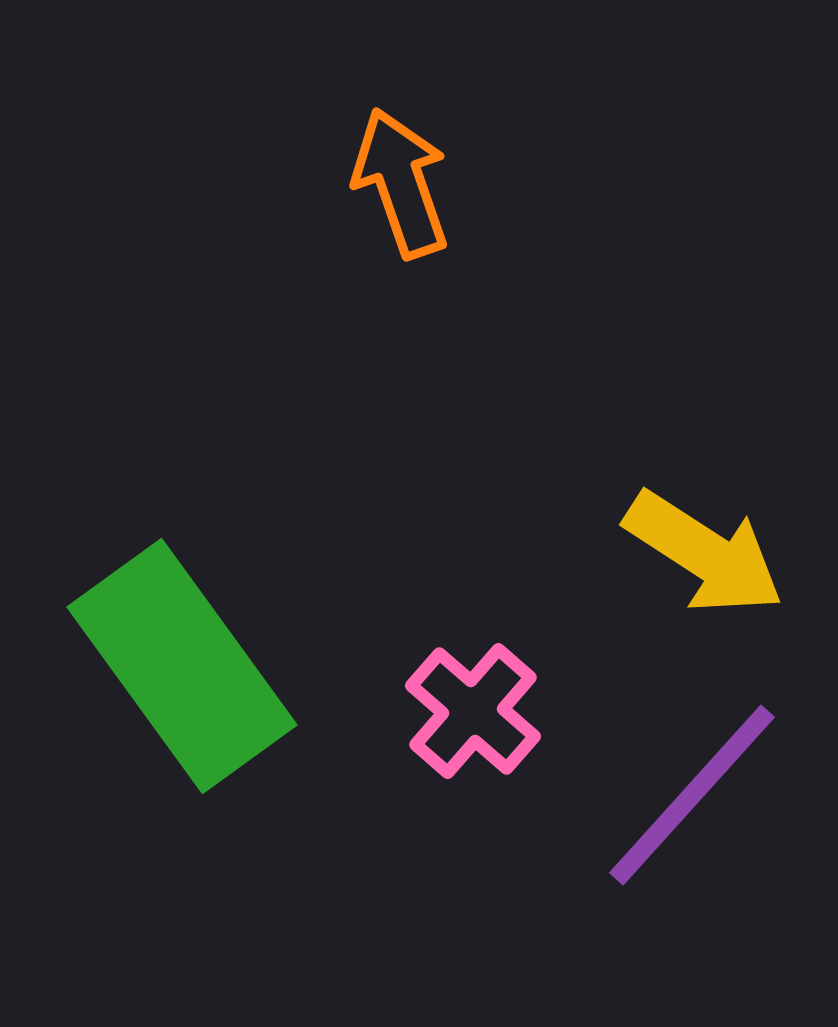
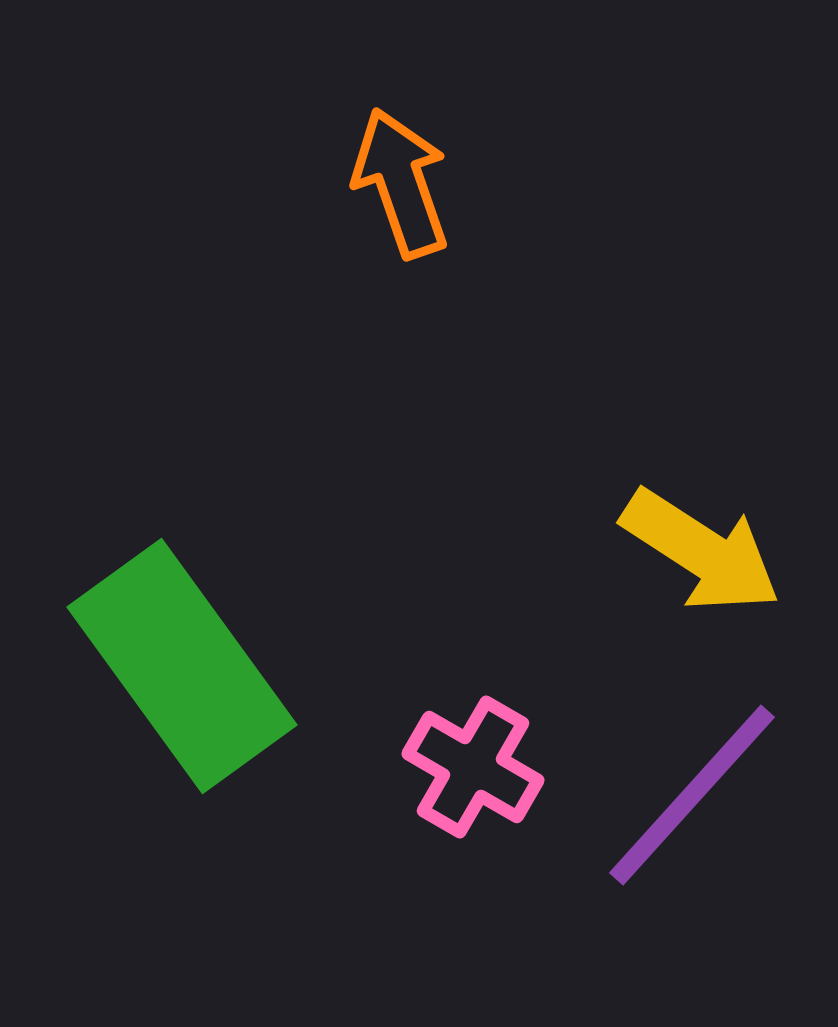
yellow arrow: moved 3 px left, 2 px up
pink cross: moved 56 px down; rotated 11 degrees counterclockwise
